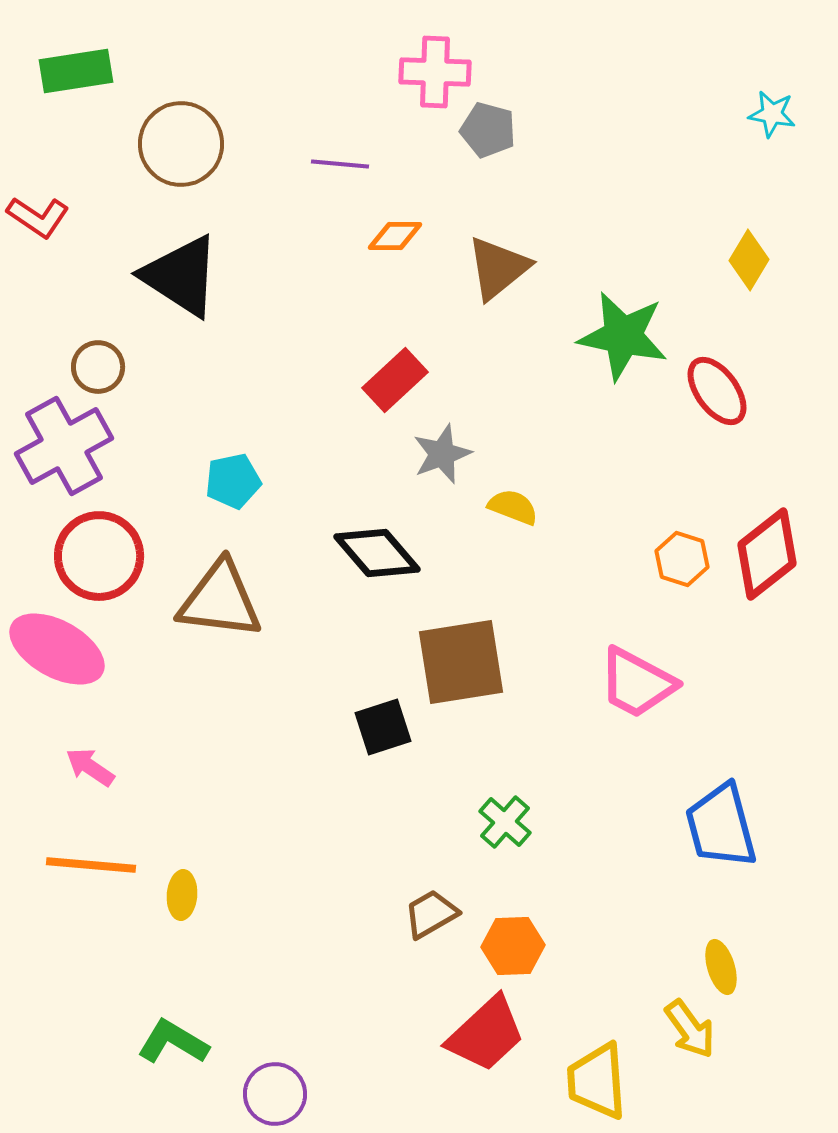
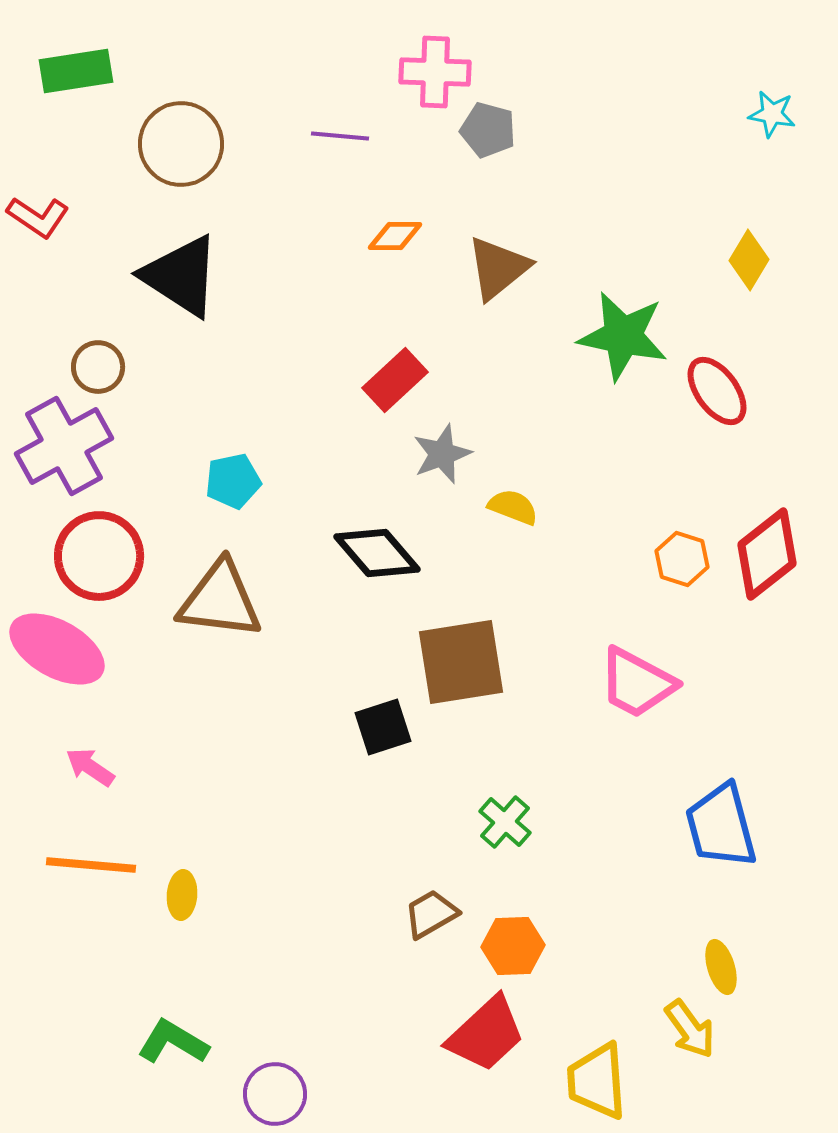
purple line at (340, 164): moved 28 px up
